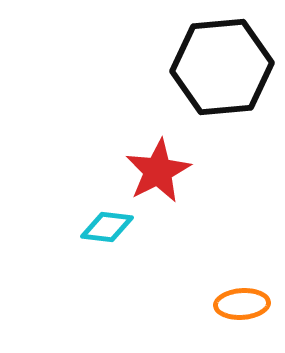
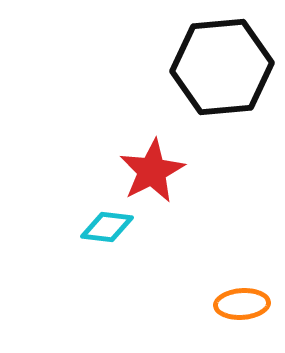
red star: moved 6 px left
